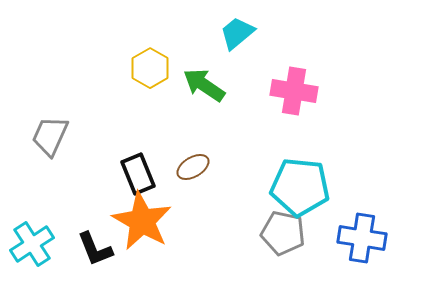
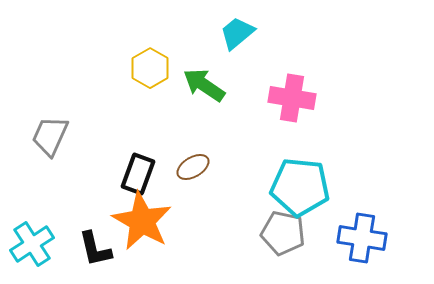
pink cross: moved 2 px left, 7 px down
black rectangle: rotated 42 degrees clockwise
black L-shape: rotated 9 degrees clockwise
